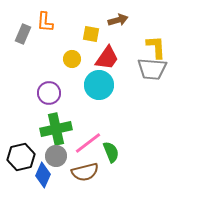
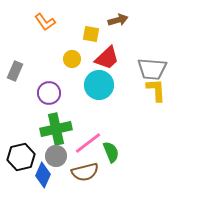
orange L-shape: rotated 40 degrees counterclockwise
gray rectangle: moved 8 px left, 37 px down
yellow L-shape: moved 43 px down
red trapezoid: rotated 12 degrees clockwise
